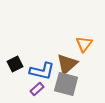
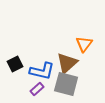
brown triangle: moved 1 px up
